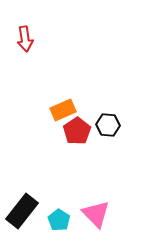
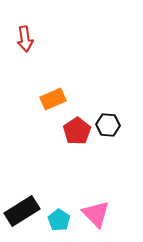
orange rectangle: moved 10 px left, 11 px up
black rectangle: rotated 20 degrees clockwise
